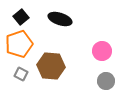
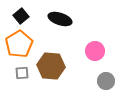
black square: moved 1 px up
orange pentagon: rotated 12 degrees counterclockwise
pink circle: moved 7 px left
gray square: moved 1 px right, 1 px up; rotated 32 degrees counterclockwise
